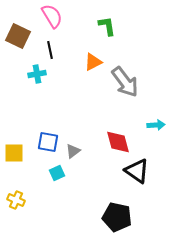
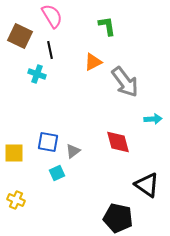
brown square: moved 2 px right
cyan cross: rotated 30 degrees clockwise
cyan arrow: moved 3 px left, 6 px up
black triangle: moved 10 px right, 14 px down
black pentagon: moved 1 px right, 1 px down
